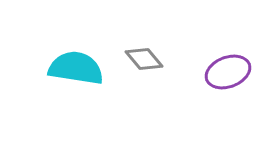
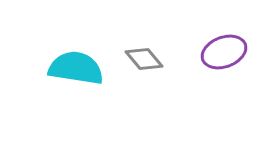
purple ellipse: moved 4 px left, 20 px up
